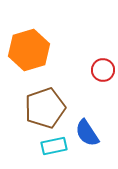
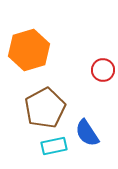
brown pentagon: rotated 9 degrees counterclockwise
